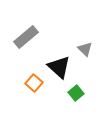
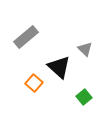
green square: moved 8 px right, 4 px down
